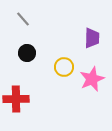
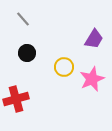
purple trapezoid: moved 2 px right, 1 px down; rotated 30 degrees clockwise
red cross: rotated 15 degrees counterclockwise
